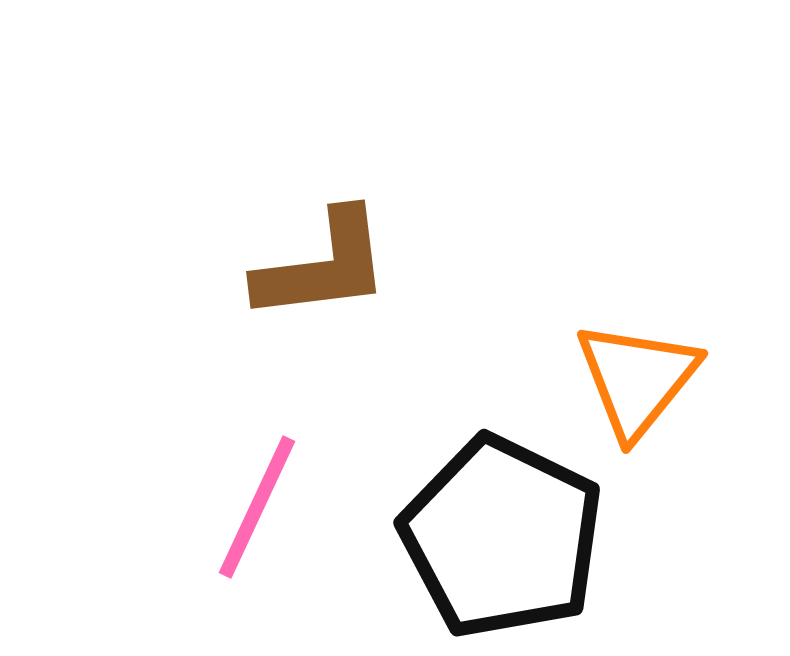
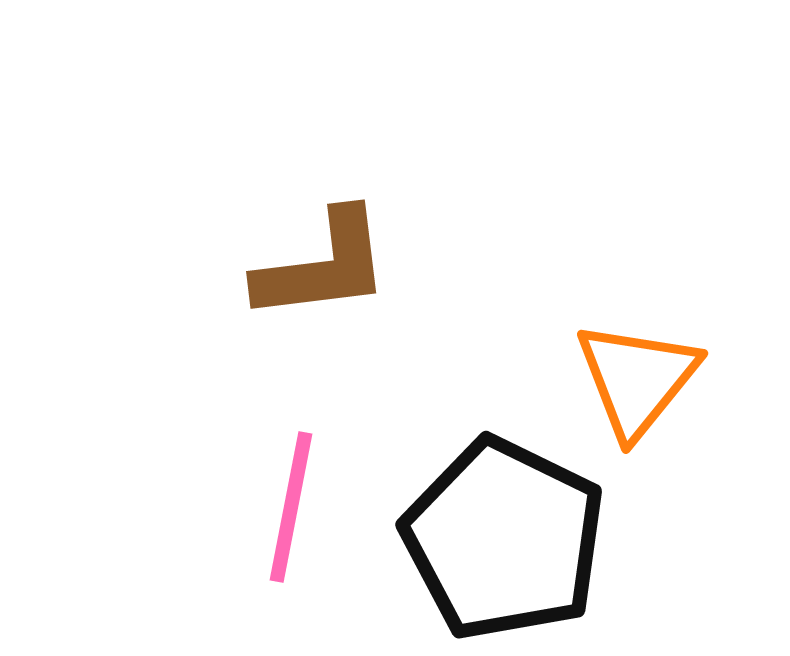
pink line: moved 34 px right; rotated 14 degrees counterclockwise
black pentagon: moved 2 px right, 2 px down
